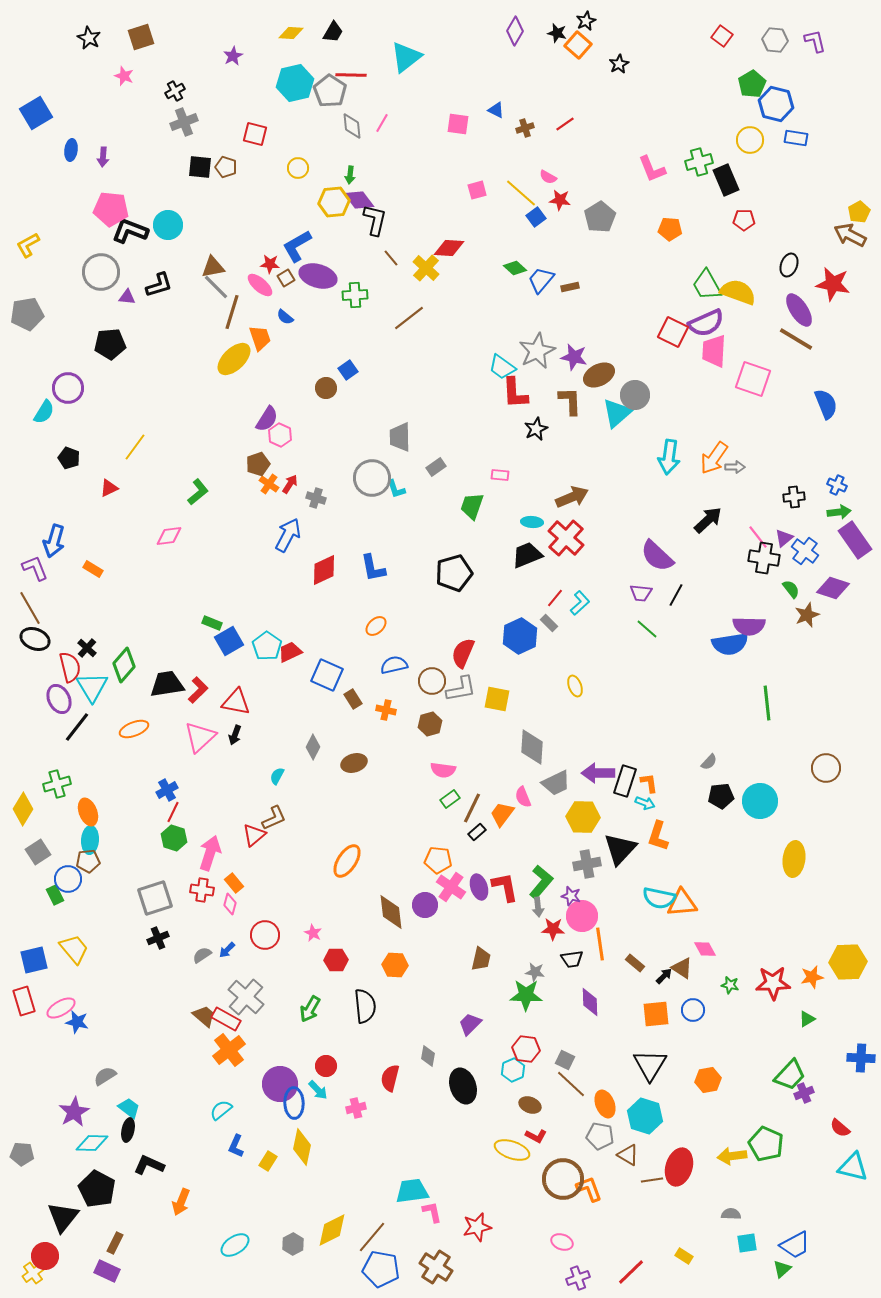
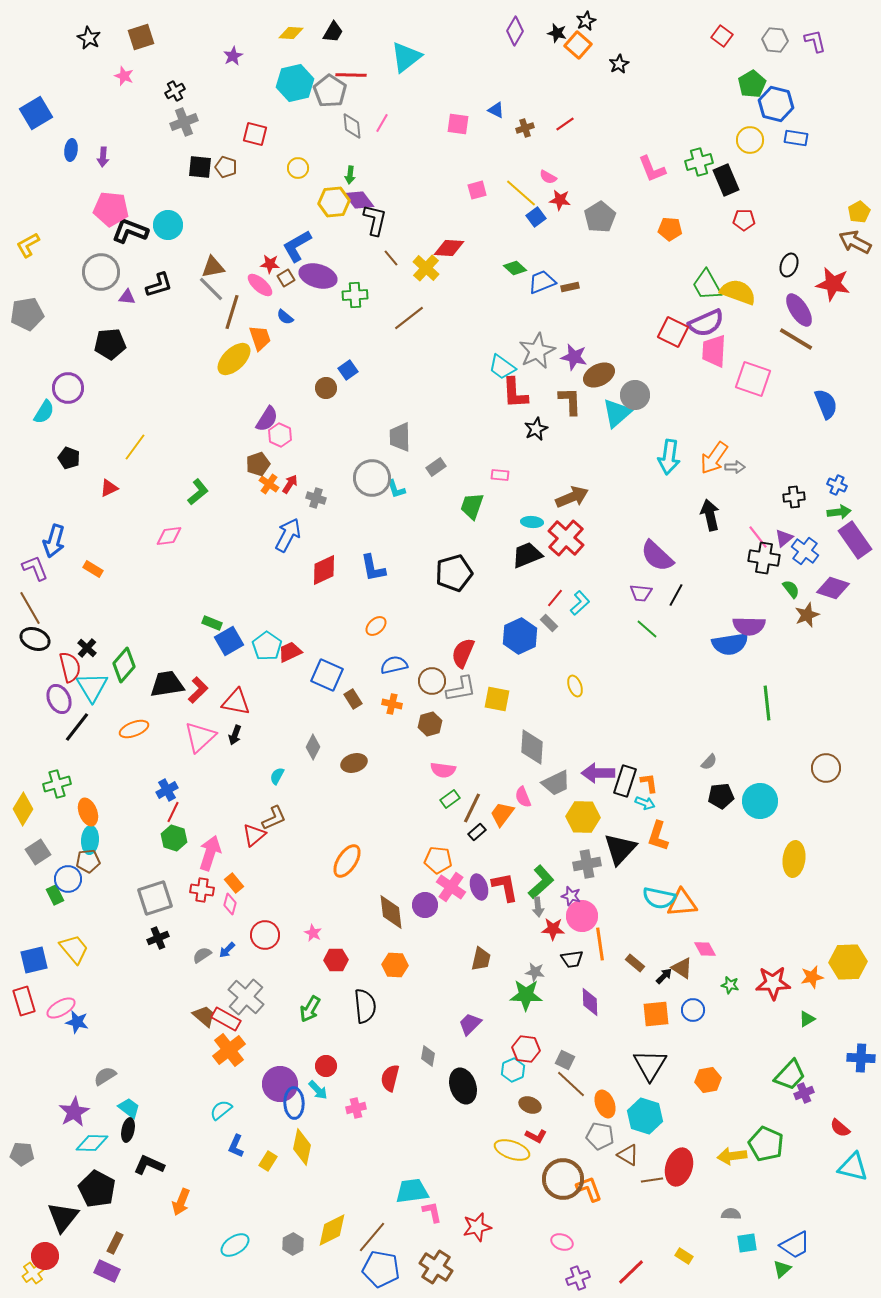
brown arrow at (850, 235): moved 5 px right, 7 px down
blue trapezoid at (541, 280): moved 1 px right, 2 px down; rotated 28 degrees clockwise
gray line at (216, 287): moved 5 px left, 2 px down
black arrow at (708, 520): moved 2 px right, 5 px up; rotated 60 degrees counterclockwise
orange cross at (386, 710): moved 6 px right, 6 px up
green L-shape at (541, 882): rotated 8 degrees clockwise
